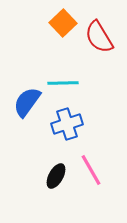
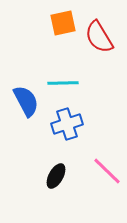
orange square: rotated 32 degrees clockwise
blue semicircle: moved 1 px left, 1 px up; rotated 116 degrees clockwise
pink line: moved 16 px right, 1 px down; rotated 16 degrees counterclockwise
